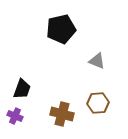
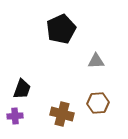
black pentagon: rotated 12 degrees counterclockwise
gray triangle: moved 1 px left; rotated 24 degrees counterclockwise
purple cross: rotated 28 degrees counterclockwise
